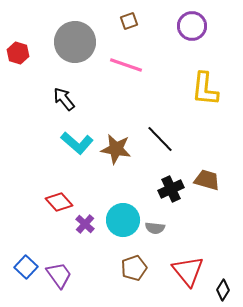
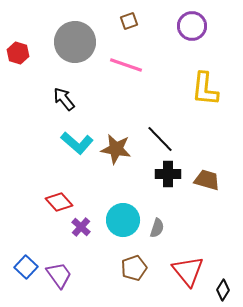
black cross: moved 3 px left, 15 px up; rotated 25 degrees clockwise
purple cross: moved 4 px left, 3 px down
gray semicircle: moved 2 px right; rotated 78 degrees counterclockwise
